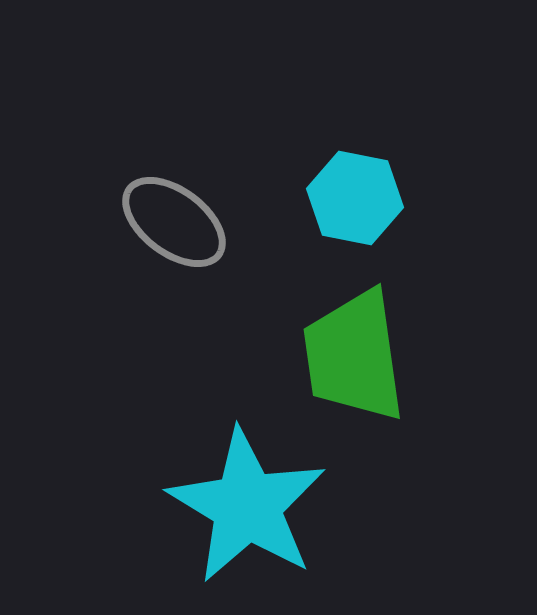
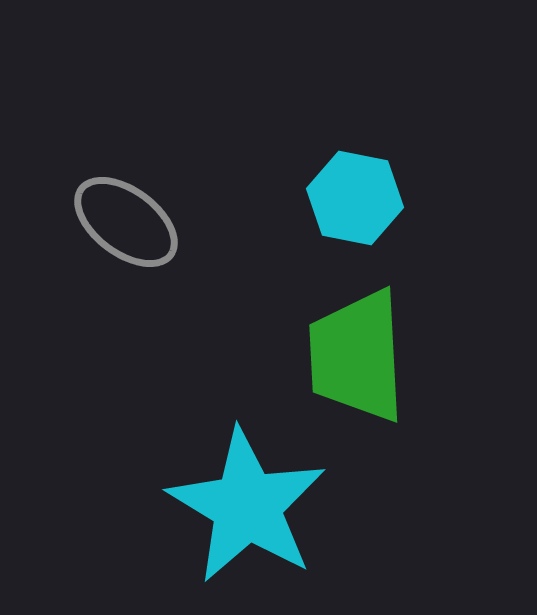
gray ellipse: moved 48 px left
green trapezoid: moved 3 px right; rotated 5 degrees clockwise
